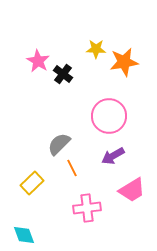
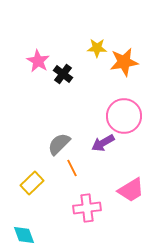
yellow star: moved 1 px right, 1 px up
pink circle: moved 15 px right
purple arrow: moved 10 px left, 13 px up
pink trapezoid: moved 1 px left
